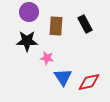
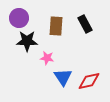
purple circle: moved 10 px left, 6 px down
red diamond: moved 1 px up
